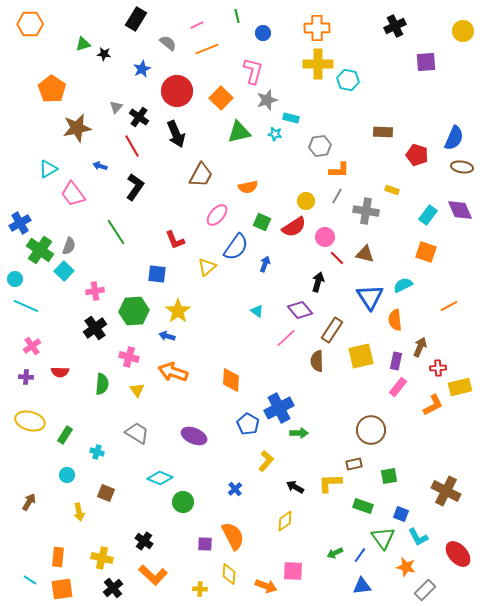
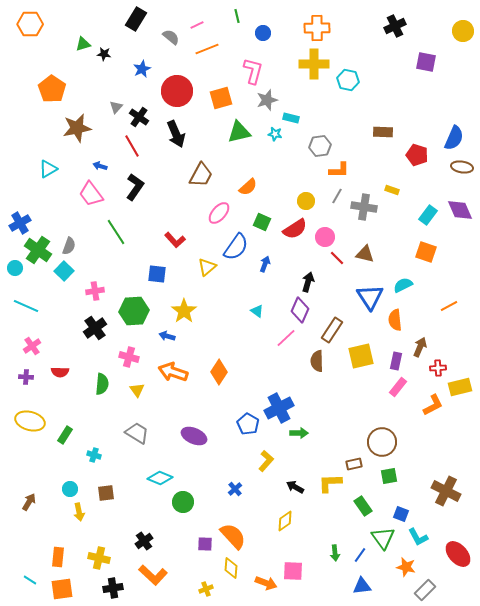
gray semicircle at (168, 43): moved 3 px right, 6 px up
purple square at (426, 62): rotated 15 degrees clockwise
yellow cross at (318, 64): moved 4 px left
orange square at (221, 98): rotated 30 degrees clockwise
orange semicircle at (248, 187): rotated 30 degrees counterclockwise
pink trapezoid at (73, 194): moved 18 px right
gray cross at (366, 211): moved 2 px left, 4 px up
pink ellipse at (217, 215): moved 2 px right, 2 px up
red semicircle at (294, 227): moved 1 px right, 2 px down
red L-shape at (175, 240): rotated 20 degrees counterclockwise
green cross at (40, 250): moved 2 px left
cyan circle at (15, 279): moved 11 px up
black arrow at (318, 282): moved 10 px left
purple diamond at (300, 310): rotated 65 degrees clockwise
yellow star at (178, 311): moved 6 px right
orange diamond at (231, 380): moved 12 px left, 8 px up; rotated 30 degrees clockwise
brown circle at (371, 430): moved 11 px right, 12 px down
cyan cross at (97, 452): moved 3 px left, 3 px down
cyan circle at (67, 475): moved 3 px right, 14 px down
brown square at (106, 493): rotated 30 degrees counterclockwise
green rectangle at (363, 506): rotated 36 degrees clockwise
orange semicircle at (233, 536): rotated 16 degrees counterclockwise
black cross at (144, 541): rotated 18 degrees clockwise
green arrow at (335, 553): rotated 70 degrees counterclockwise
yellow cross at (102, 558): moved 3 px left
yellow diamond at (229, 574): moved 2 px right, 6 px up
orange arrow at (266, 586): moved 3 px up
black cross at (113, 588): rotated 30 degrees clockwise
yellow cross at (200, 589): moved 6 px right; rotated 24 degrees counterclockwise
